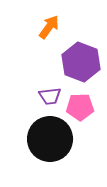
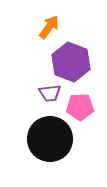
purple hexagon: moved 10 px left
purple trapezoid: moved 3 px up
